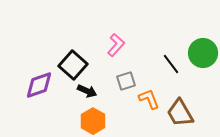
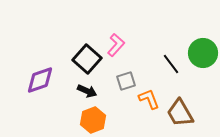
black square: moved 14 px right, 6 px up
purple diamond: moved 1 px right, 5 px up
orange hexagon: moved 1 px up; rotated 10 degrees clockwise
